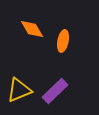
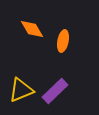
yellow triangle: moved 2 px right
